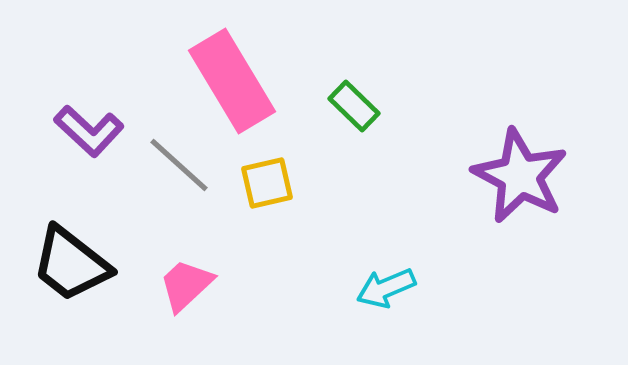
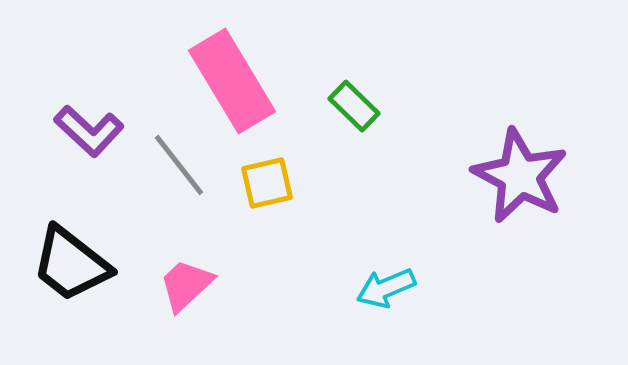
gray line: rotated 10 degrees clockwise
